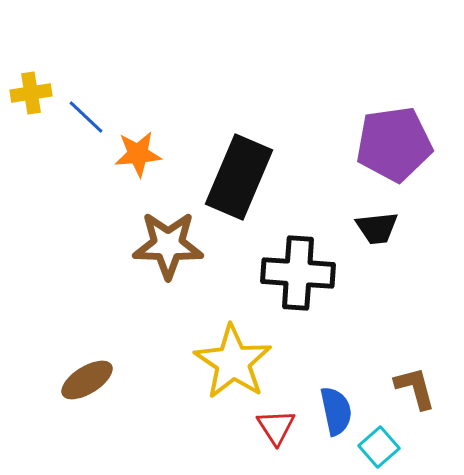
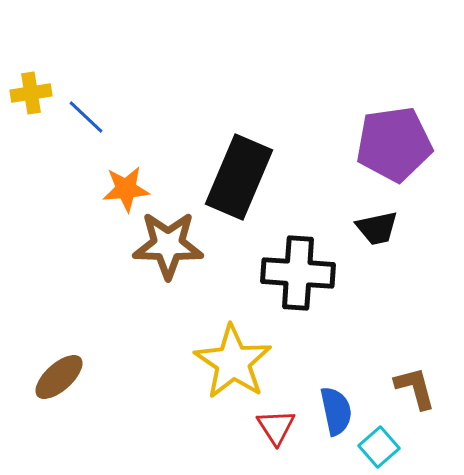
orange star: moved 12 px left, 35 px down
black trapezoid: rotated 6 degrees counterclockwise
brown ellipse: moved 28 px left, 3 px up; rotated 10 degrees counterclockwise
